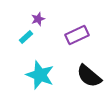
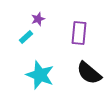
purple rectangle: moved 2 px right, 2 px up; rotated 60 degrees counterclockwise
black semicircle: moved 3 px up
